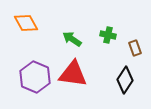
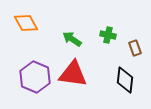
black diamond: rotated 28 degrees counterclockwise
